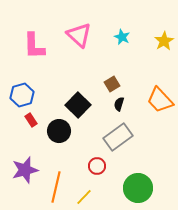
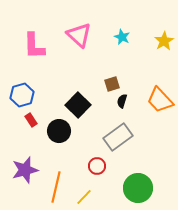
brown square: rotated 14 degrees clockwise
black semicircle: moved 3 px right, 3 px up
